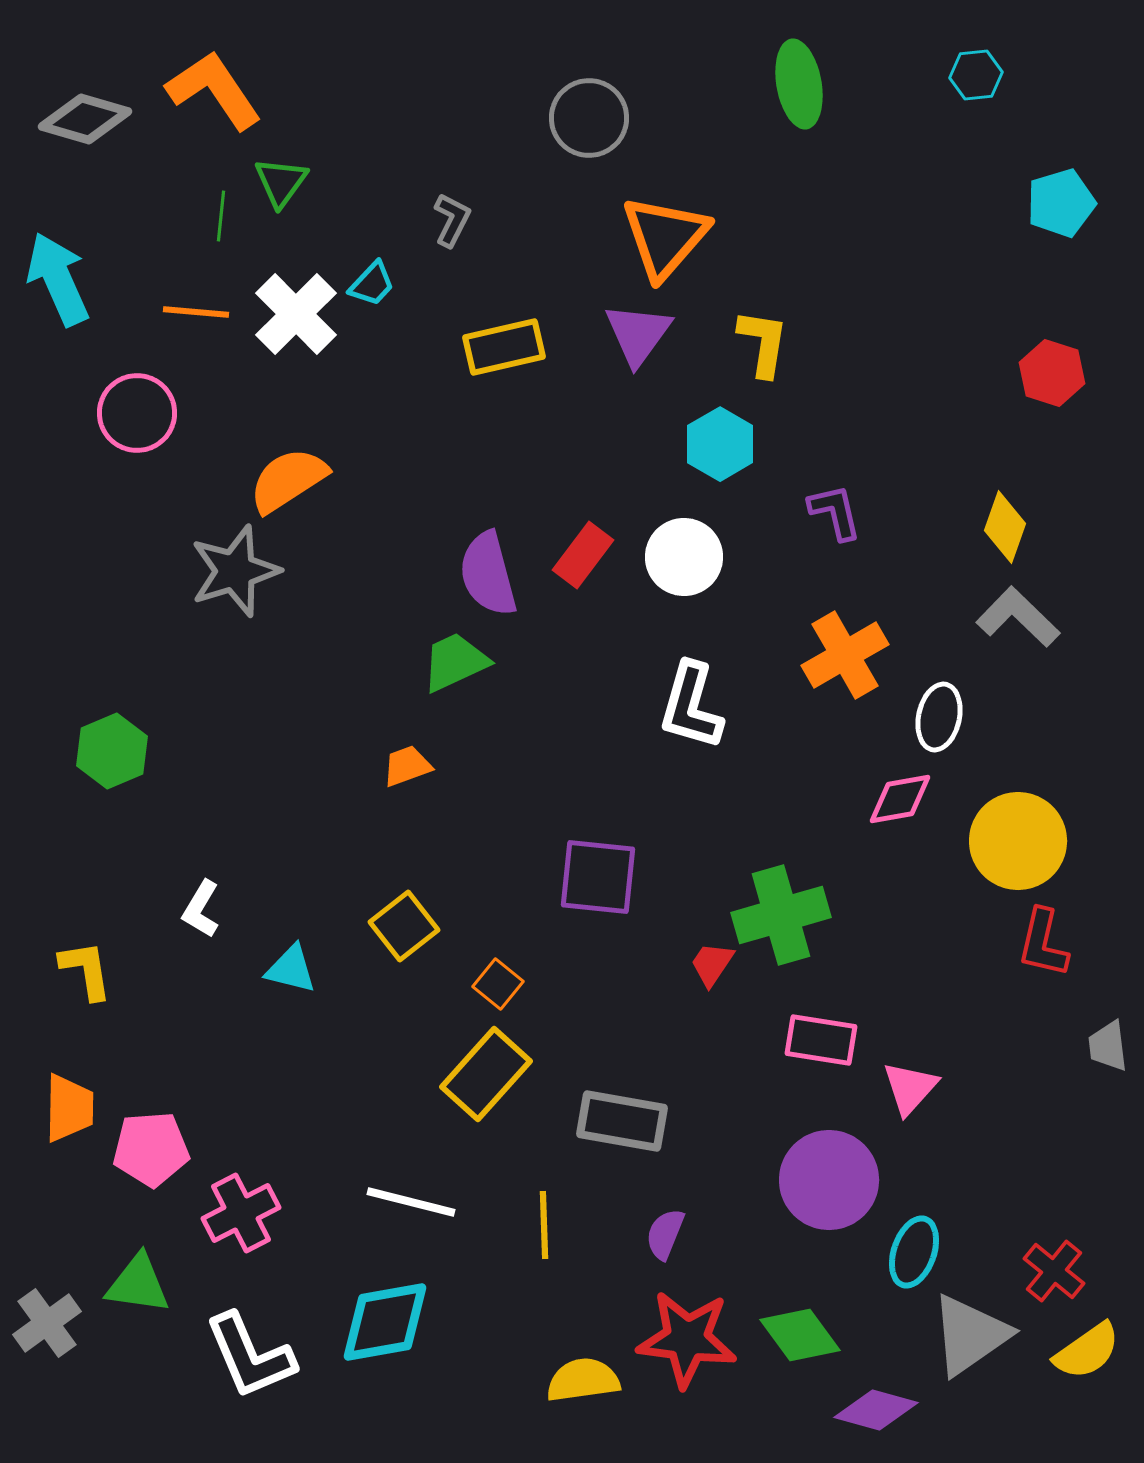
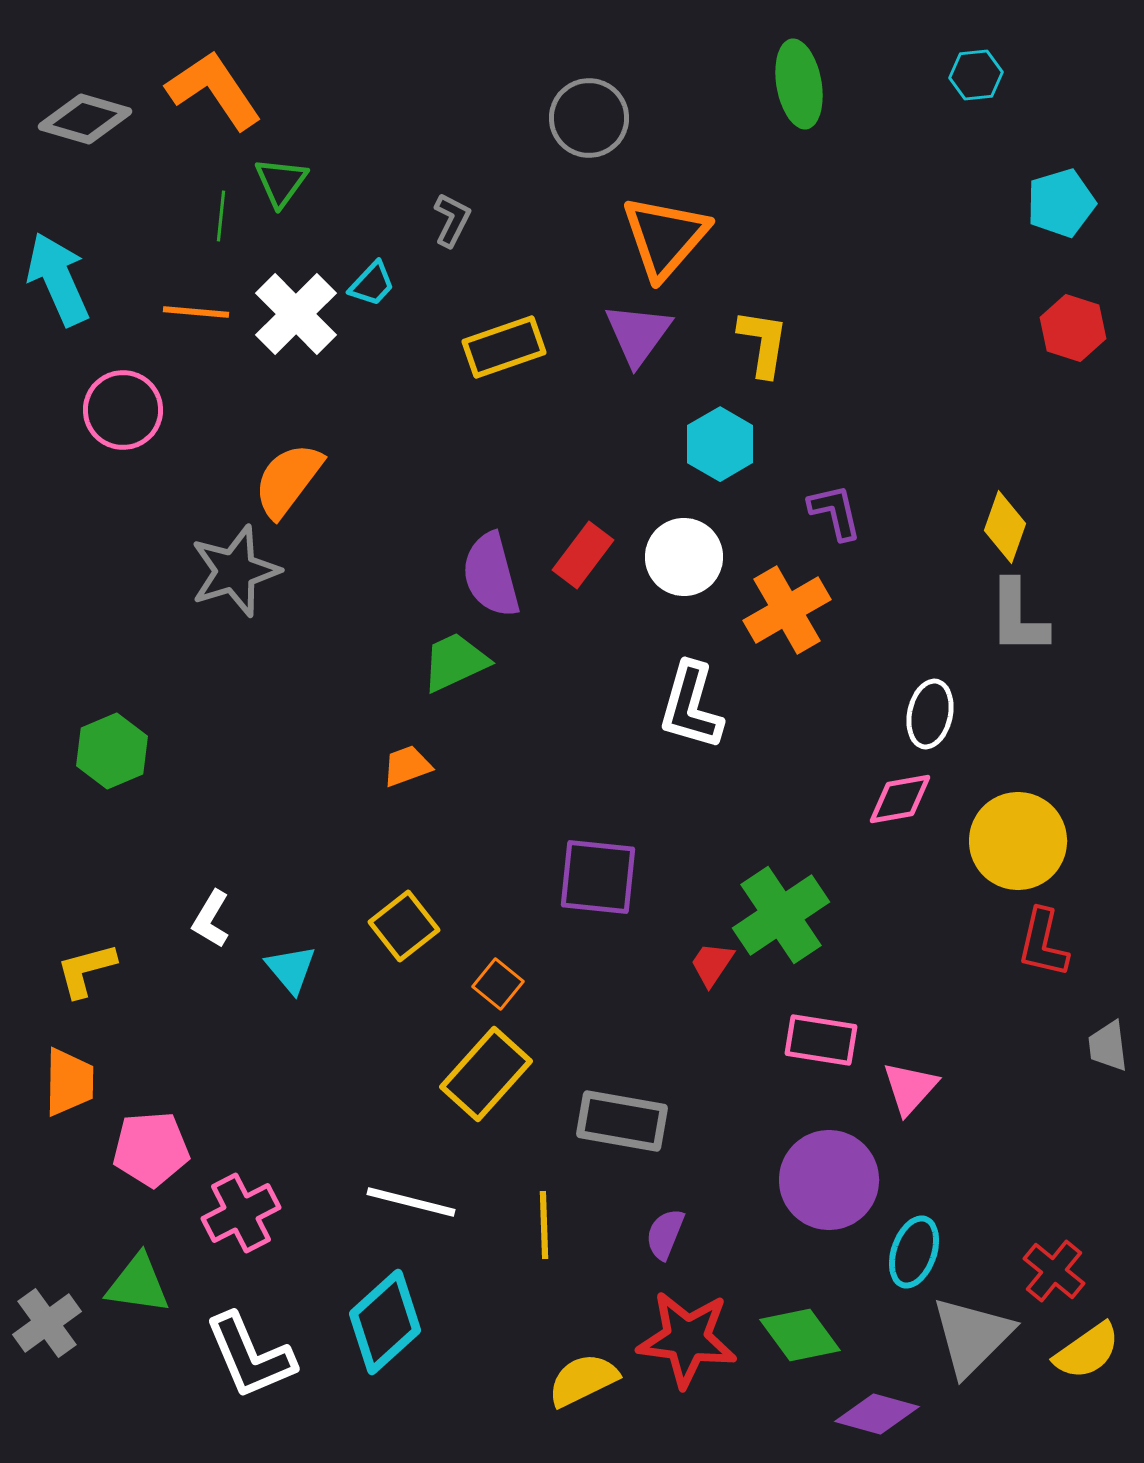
yellow rectangle at (504, 347): rotated 6 degrees counterclockwise
red hexagon at (1052, 373): moved 21 px right, 45 px up
pink circle at (137, 413): moved 14 px left, 3 px up
orange semicircle at (288, 480): rotated 20 degrees counterclockwise
purple semicircle at (488, 574): moved 3 px right, 1 px down
gray L-shape at (1018, 617): rotated 134 degrees counterclockwise
orange cross at (845, 655): moved 58 px left, 45 px up
white ellipse at (939, 717): moved 9 px left, 3 px up
white L-shape at (201, 909): moved 10 px right, 10 px down
green cross at (781, 915): rotated 18 degrees counterclockwise
cyan triangle at (291, 969): rotated 36 degrees clockwise
yellow L-shape at (86, 970): rotated 96 degrees counterclockwise
orange trapezoid at (69, 1108): moved 26 px up
cyan diamond at (385, 1322): rotated 32 degrees counterclockwise
gray triangle at (970, 1335): moved 2 px right, 1 px down; rotated 10 degrees counterclockwise
yellow semicircle at (583, 1380): rotated 18 degrees counterclockwise
purple diamond at (876, 1410): moved 1 px right, 4 px down
